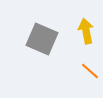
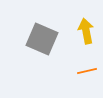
orange line: moved 3 px left; rotated 54 degrees counterclockwise
